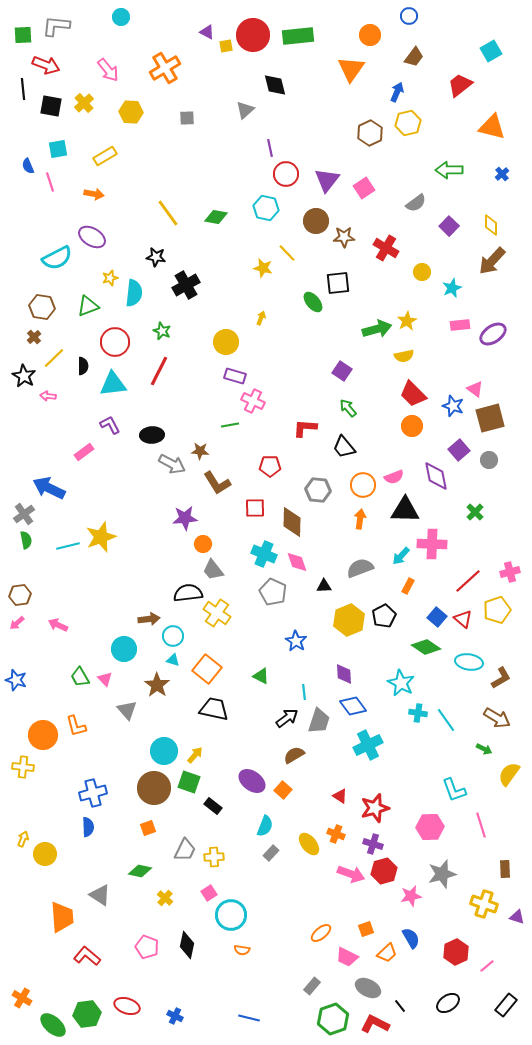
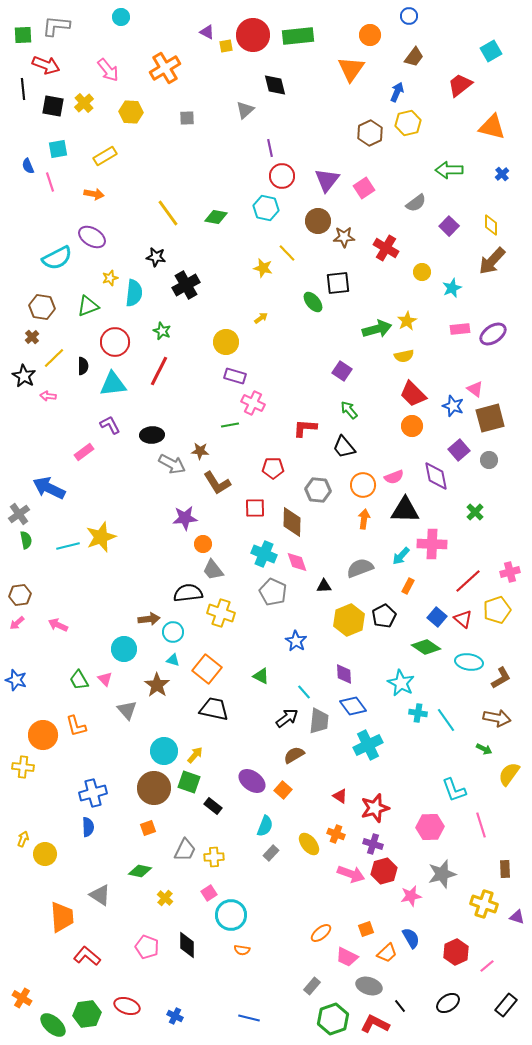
black square at (51, 106): moved 2 px right
red circle at (286, 174): moved 4 px left, 2 px down
brown circle at (316, 221): moved 2 px right
yellow arrow at (261, 318): rotated 32 degrees clockwise
pink rectangle at (460, 325): moved 4 px down
brown cross at (34, 337): moved 2 px left
pink cross at (253, 401): moved 2 px down
green arrow at (348, 408): moved 1 px right, 2 px down
red pentagon at (270, 466): moved 3 px right, 2 px down
gray cross at (24, 514): moved 5 px left
orange arrow at (360, 519): moved 4 px right
yellow cross at (217, 613): moved 4 px right; rotated 16 degrees counterclockwise
cyan circle at (173, 636): moved 4 px up
green trapezoid at (80, 677): moved 1 px left, 3 px down
cyan line at (304, 692): rotated 35 degrees counterclockwise
brown arrow at (497, 718): rotated 20 degrees counterclockwise
gray trapezoid at (319, 721): rotated 12 degrees counterclockwise
black diamond at (187, 945): rotated 12 degrees counterclockwise
gray ellipse at (368, 988): moved 1 px right, 2 px up; rotated 10 degrees counterclockwise
